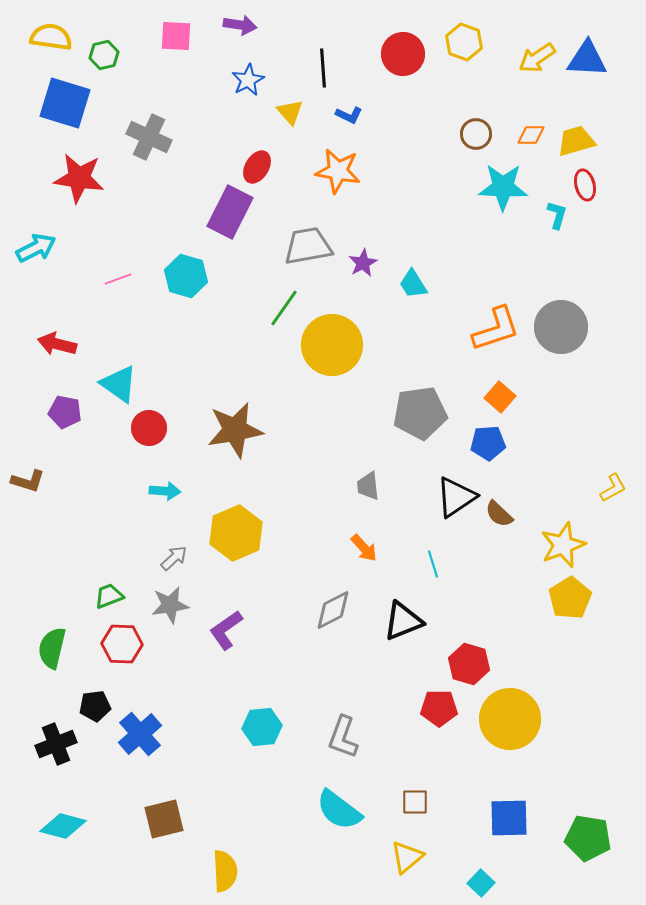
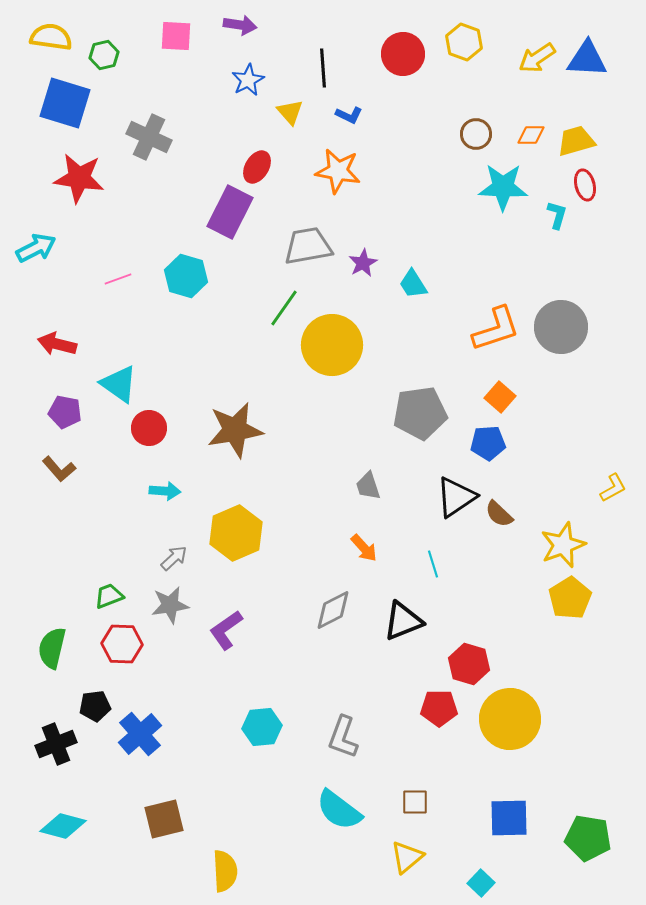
brown L-shape at (28, 481): moved 31 px right, 12 px up; rotated 32 degrees clockwise
gray trapezoid at (368, 486): rotated 12 degrees counterclockwise
